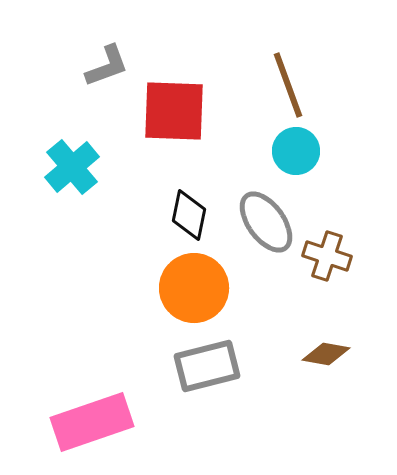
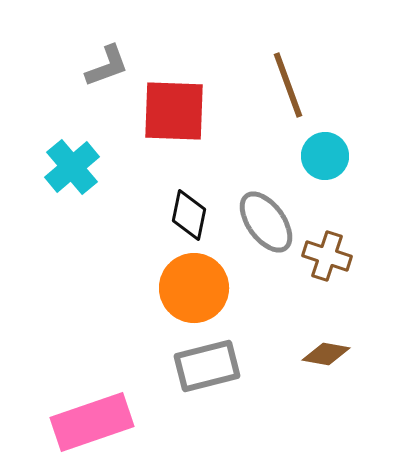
cyan circle: moved 29 px right, 5 px down
